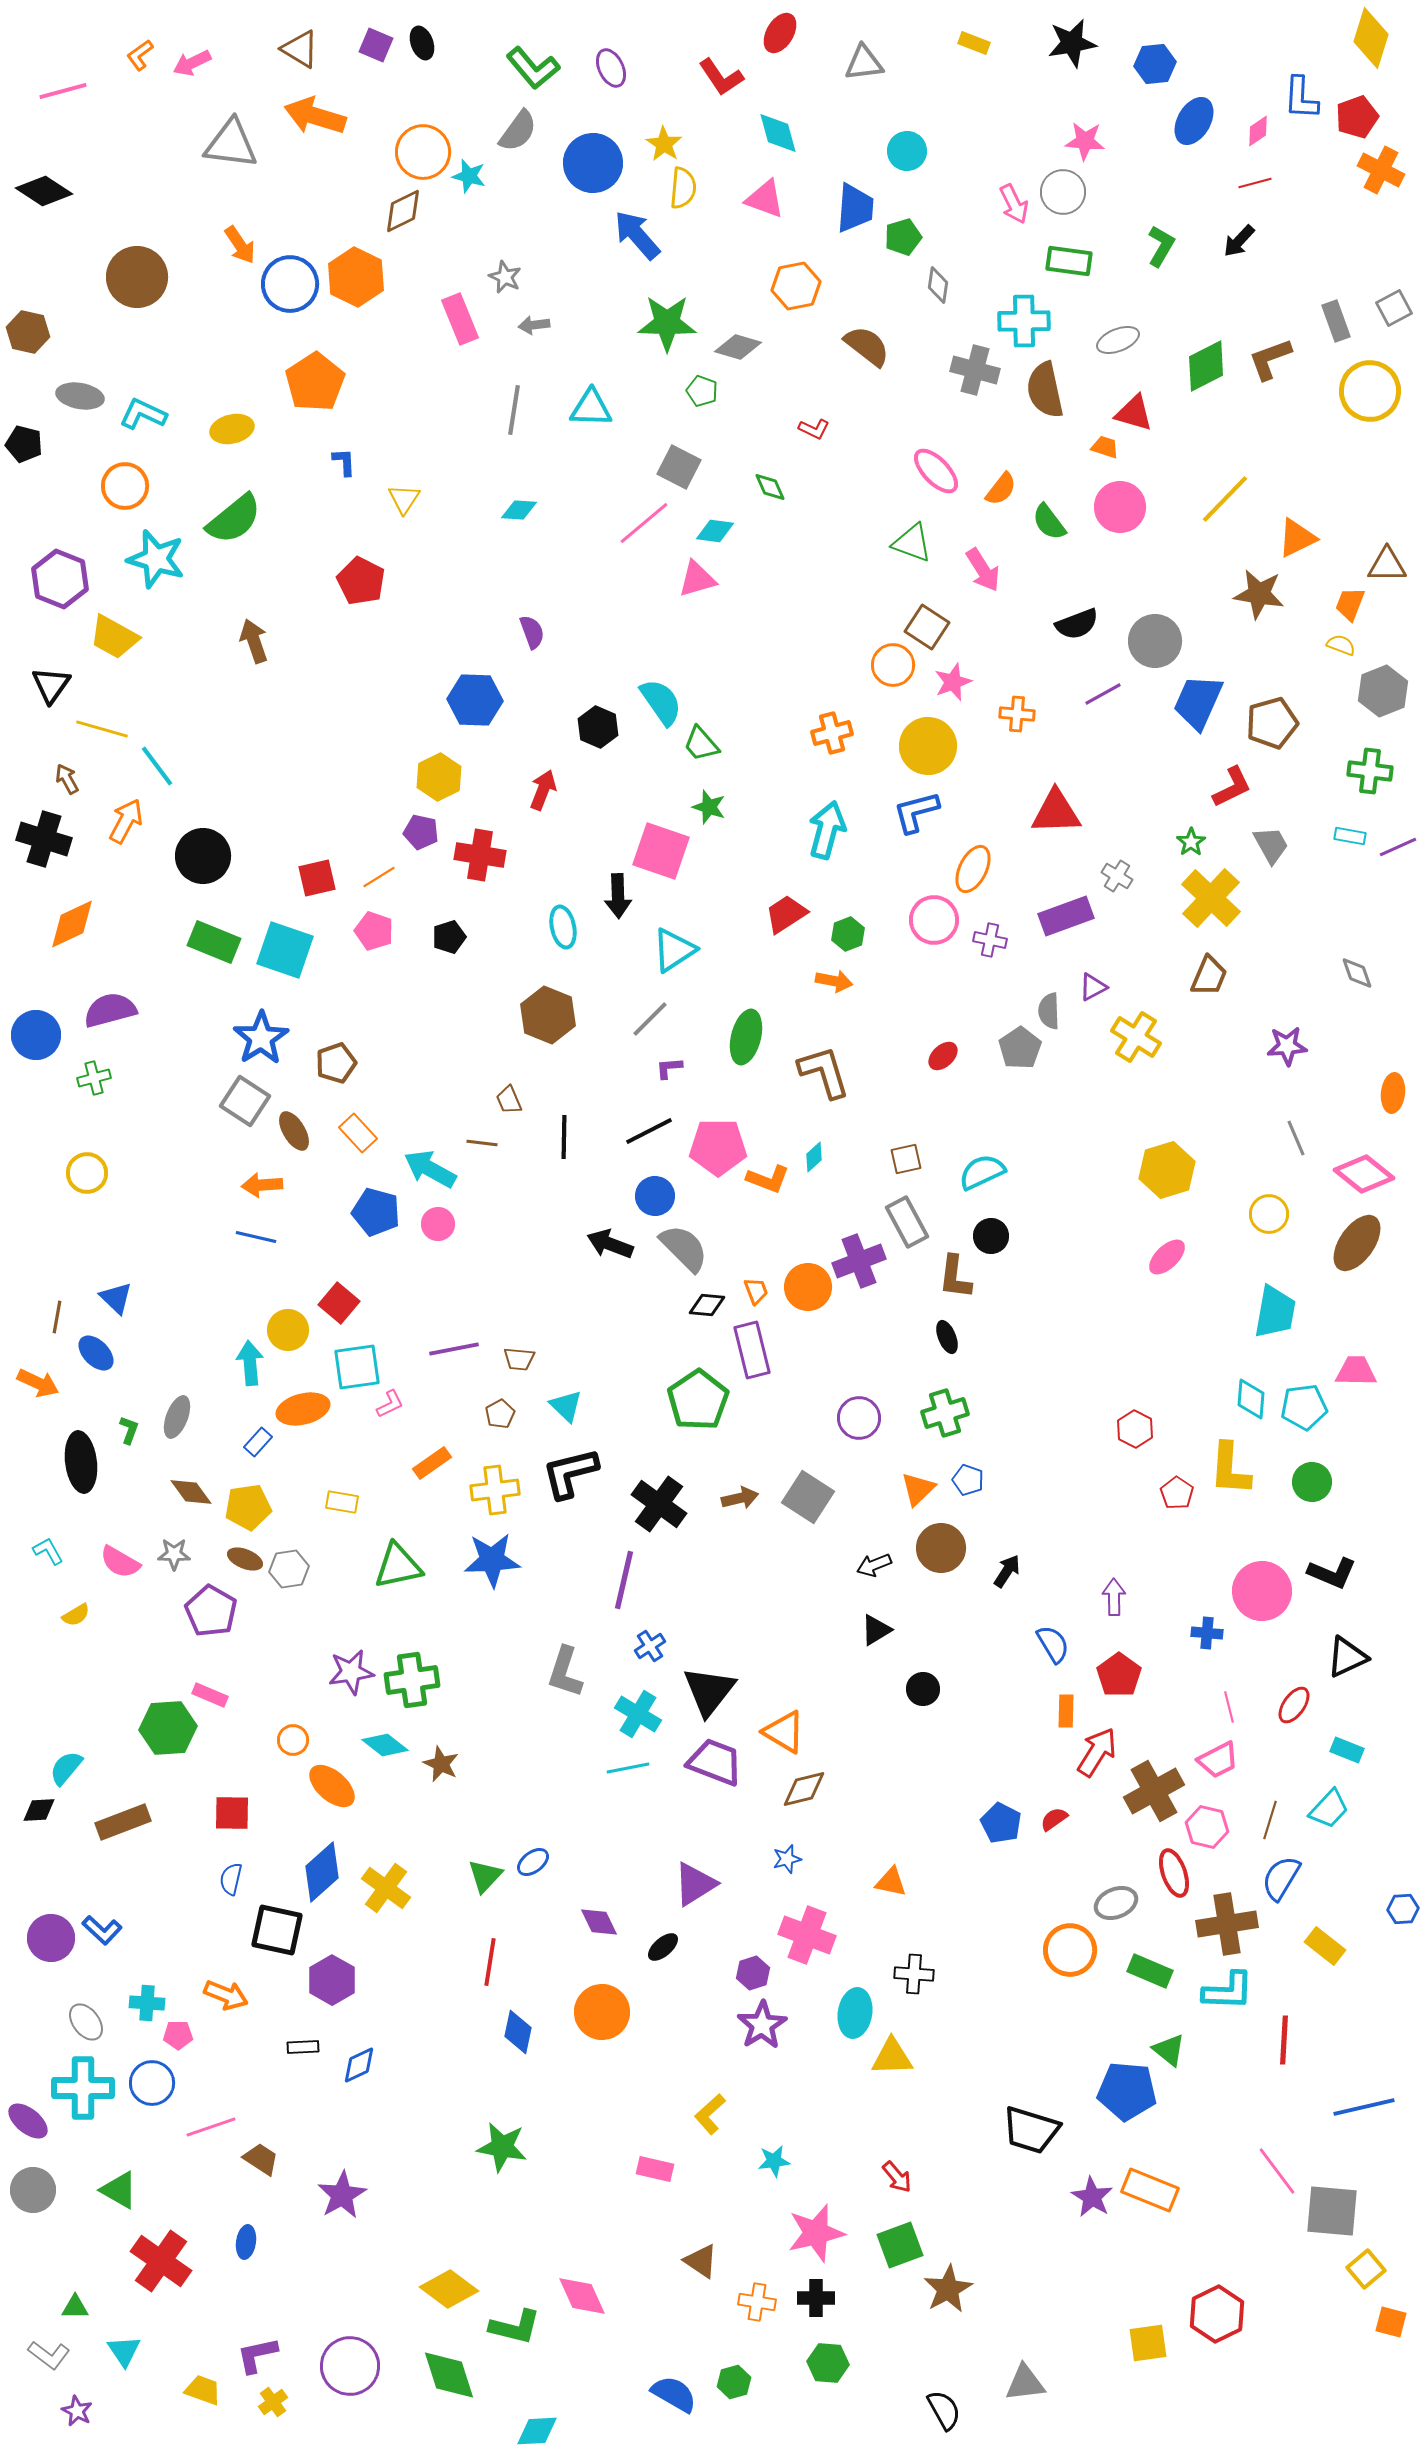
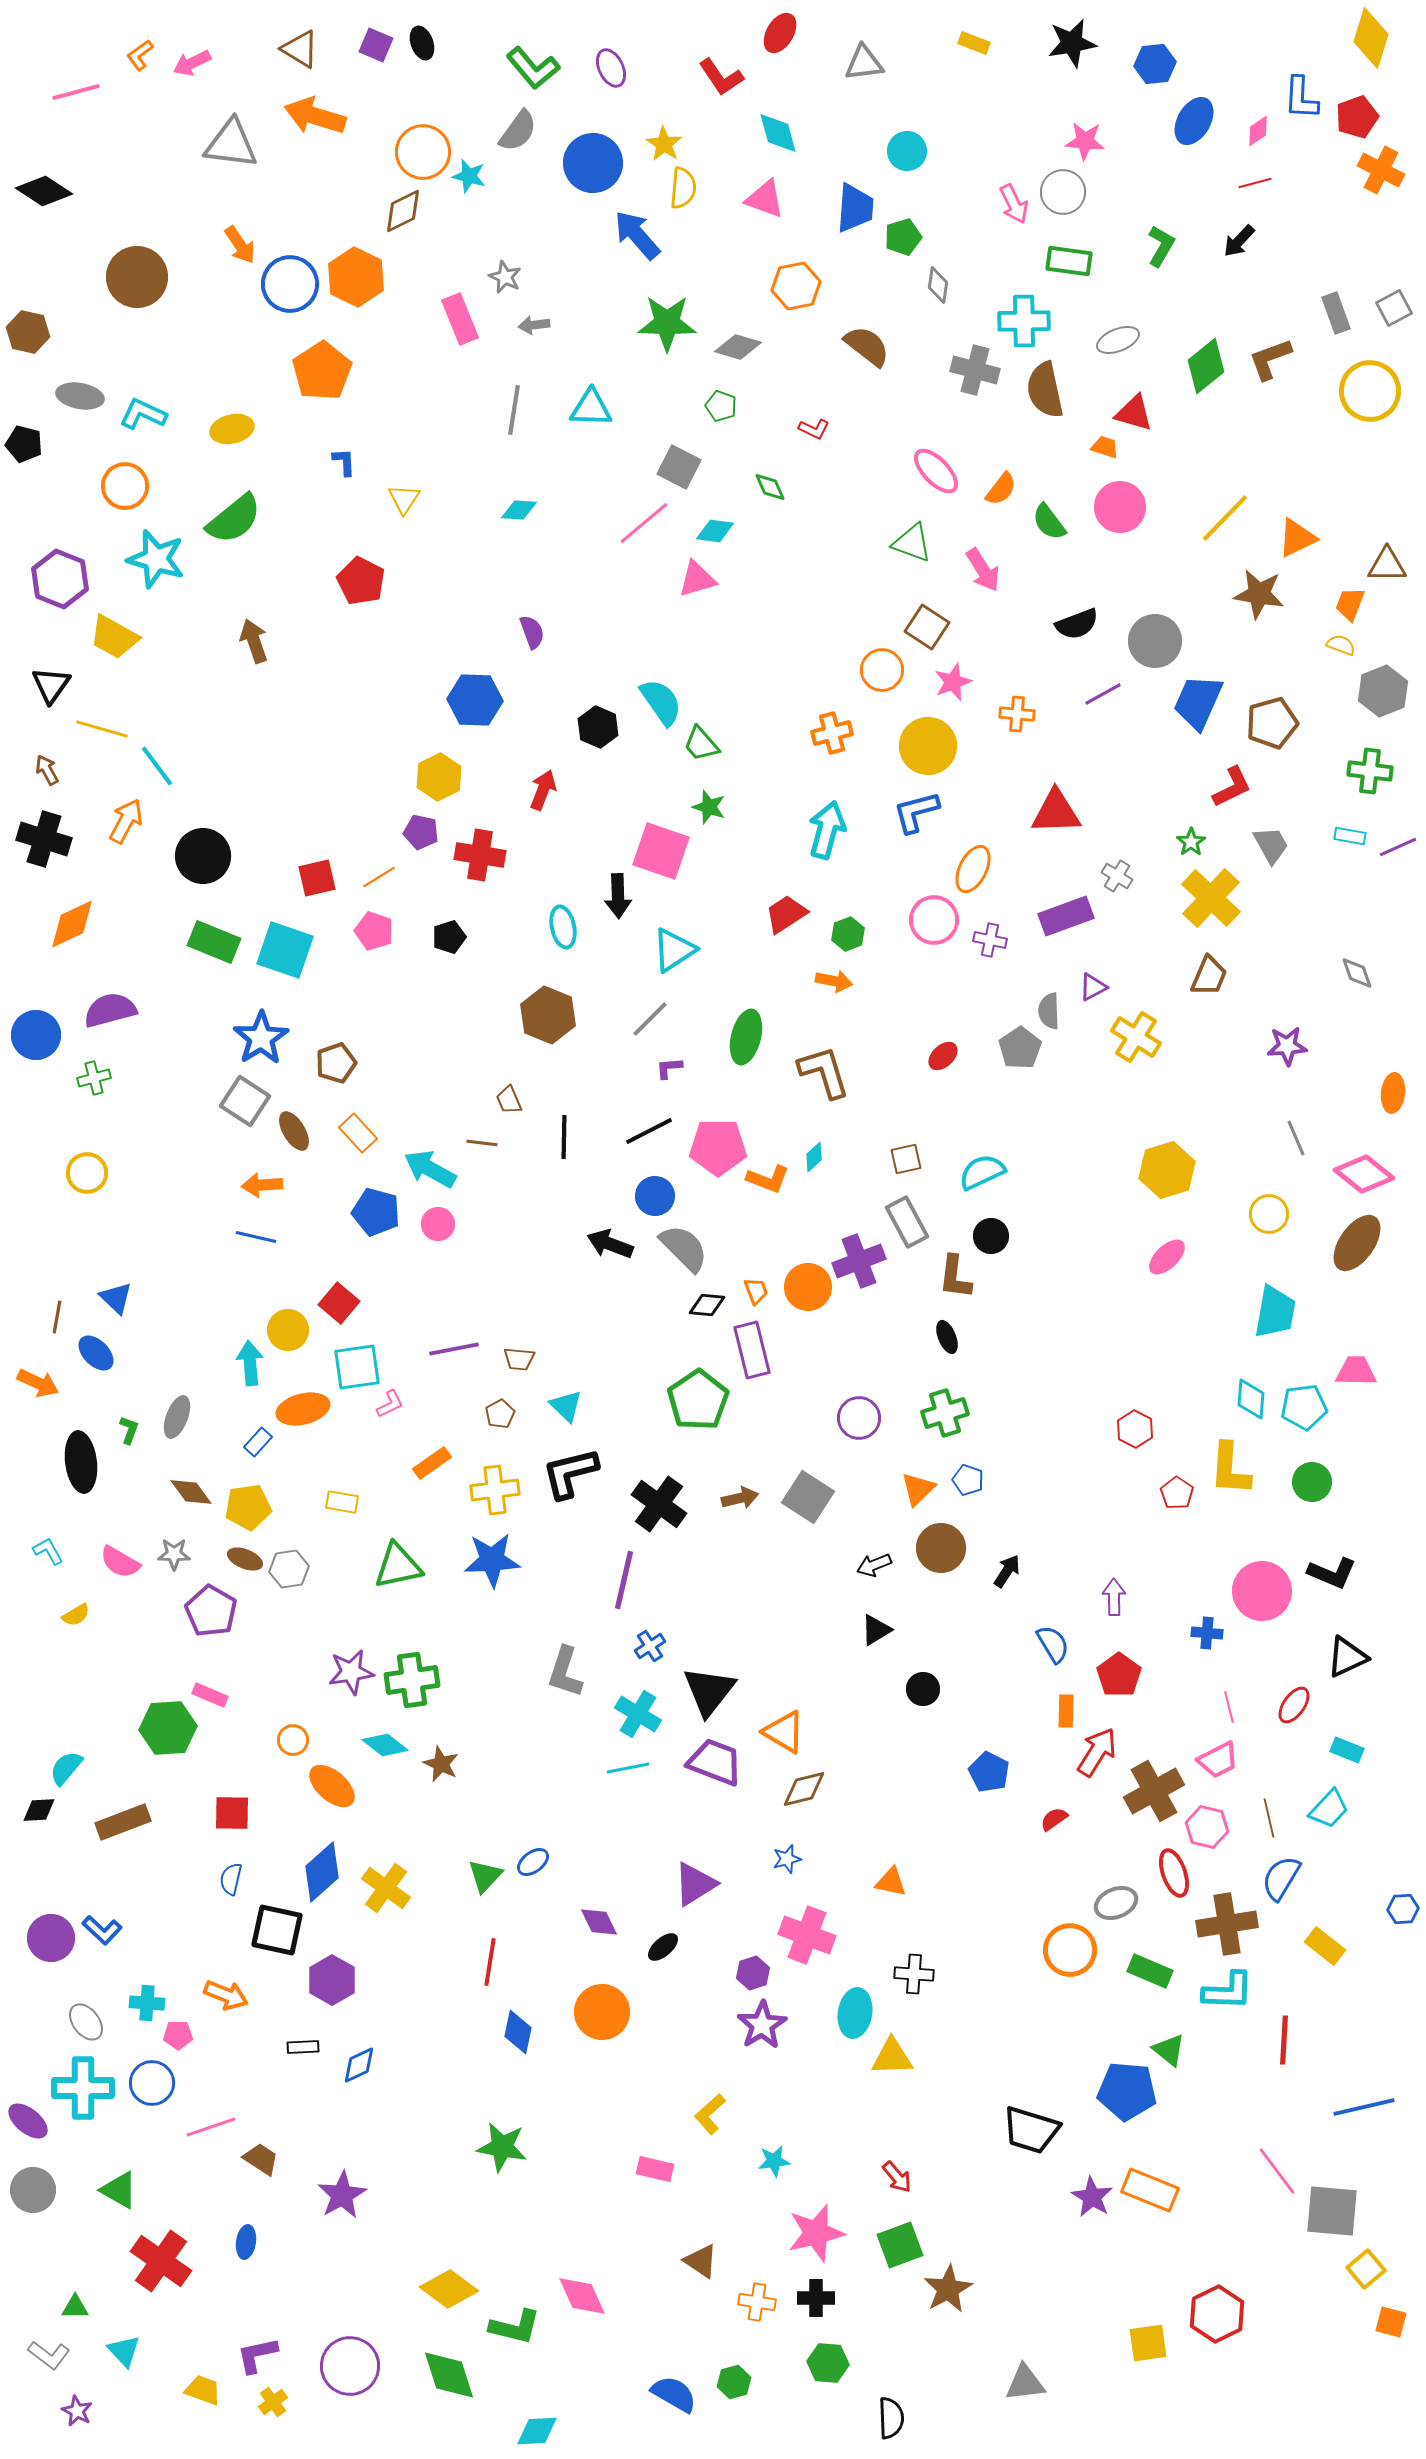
pink line at (63, 91): moved 13 px right, 1 px down
gray rectangle at (1336, 321): moved 8 px up
green diamond at (1206, 366): rotated 12 degrees counterclockwise
orange pentagon at (315, 382): moved 7 px right, 11 px up
green pentagon at (702, 391): moved 19 px right, 15 px down
yellow line at (1225, 499): moved 19 px down
orange circle at (893, 665): moved 11 px left, 5 px down
brown arrow at (67, 779): moved 20 px left, 9 px up
brown line at (1270, 1820): moved 1 px left, 2 px up; rotated 30 degrees counterclockwise
blue pentagon at (1001, 1823): moved 12 px left, 51 px up
cyan triangle at (124, 2351): rotated 9 degrees counterclockwise
black semicircle at (944, 2410): moved 53 px left, 8 px down; rotated 27 degrees clockwise
